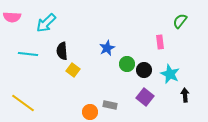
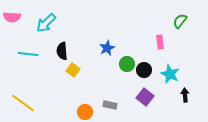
orange circle: moved 5 px left
